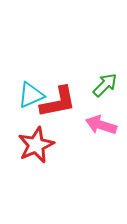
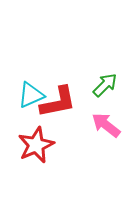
pink arrow: moved 5 px right; rotated 20 degrees clockwise
